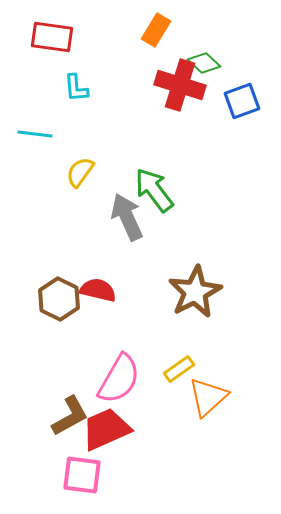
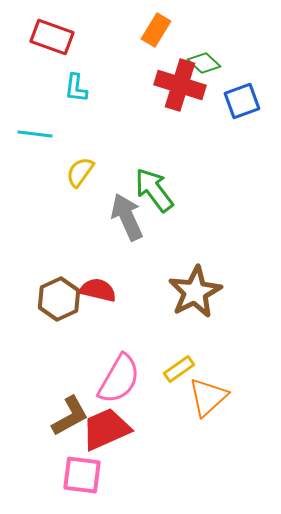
red rectangle: rotated 12 degrees clockwise
cyan L-shape: rotated 12 degrees clockwise
brown hexagon: rotated 9 degrees clockwise
